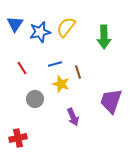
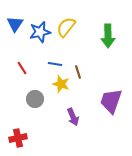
green arrow: moved 4 px right, 1 px up
blue line: rotated 24 degrees clockwise
